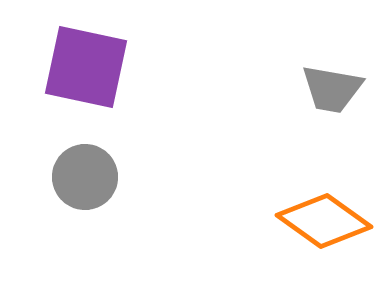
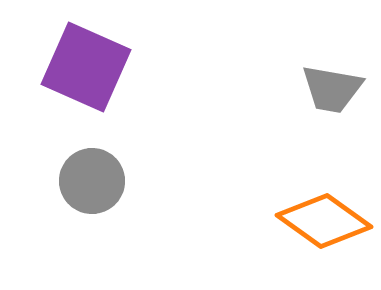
purple square: rotated 12 degrees clockwise
gray circle: moved 7 px right, 4 px down
